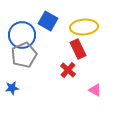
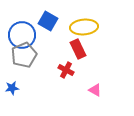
red cross: moved 2 px left; rotated 14 degrees counterclockwise
